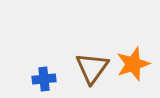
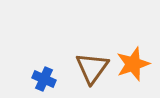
blue cross: rotated 30 degrees clockwise
